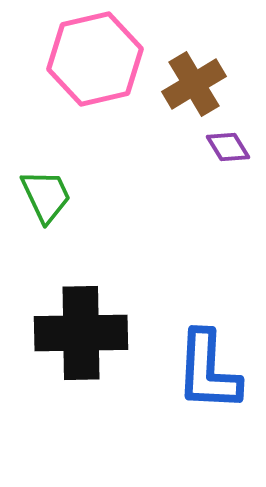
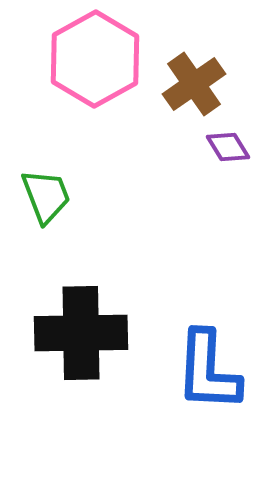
pink hexagon: rotated 16 degrees counterclockwise
brown cross: rotated 4 degrees counterclockwise
green trapezoid: rotated 4 degrees clockwise
